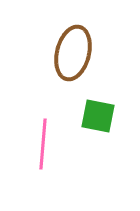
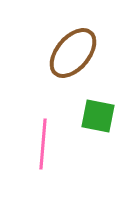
brown ellipse: rotated 26 degrees clockwise
